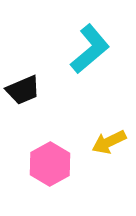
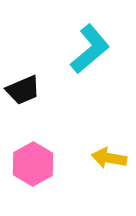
yellow arrow: moved 16 px down; rotated 36 degrees clockwise
pink hexagon: moved 17 px left
